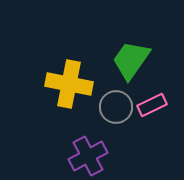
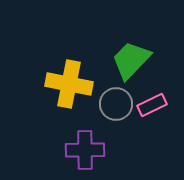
green trapezoid: rotated 9 degrees clockwise
gray circle: moved 3 px up
purple cross: moved 3 px left, 6 px up; rotated 27 degrees clockwise
